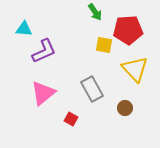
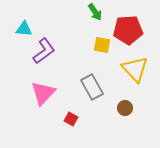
yellow square: moved 2 px left
purple L-shape: rotated 12 degrees counterclockwise
gray rectangle: moved 2 px up
pink triangle: rotated 8 degrees counterclockwise
